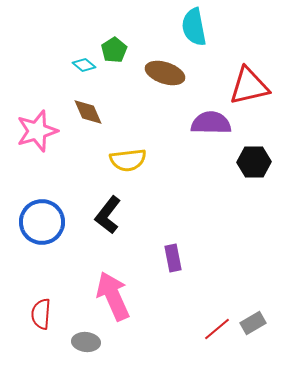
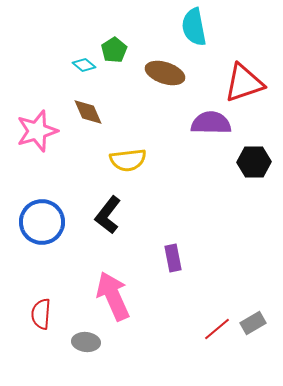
red triangle: moved 5 px left, 3 px up; rotated 6 degrees counterclockwise
